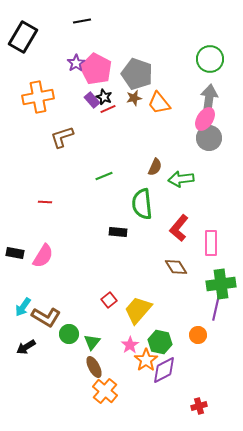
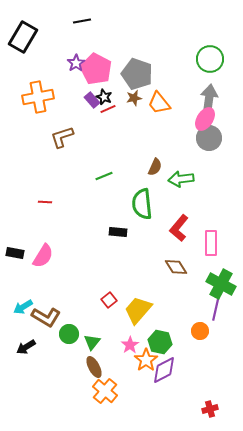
green cross at (221, 284): rotated 36 degrees clockwise
cyan arrow at (23, 307): rotated 24 degrees clockwise
orange circle at (198, 335): moved 2 px right, 4 px up
red cross at (199, 406): moved 11 px right, 3 px down
